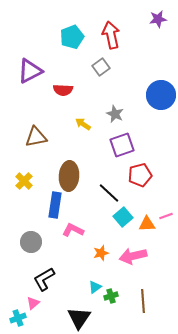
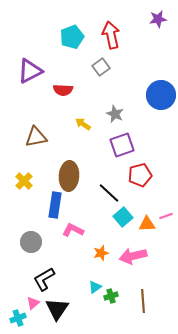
black triangle: moved 22 px left, 9 px up
